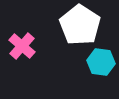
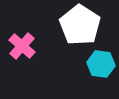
cyan hexagon: moved 2 px down
